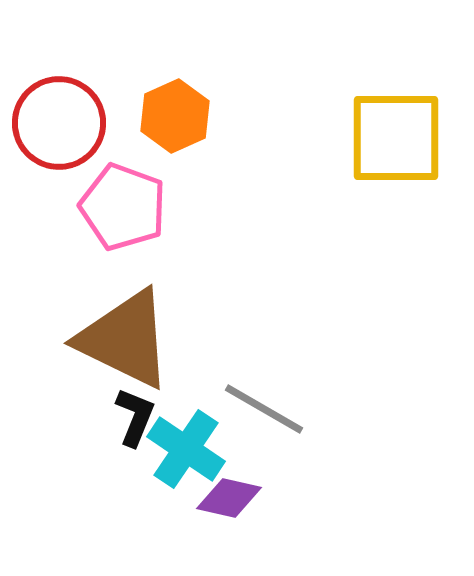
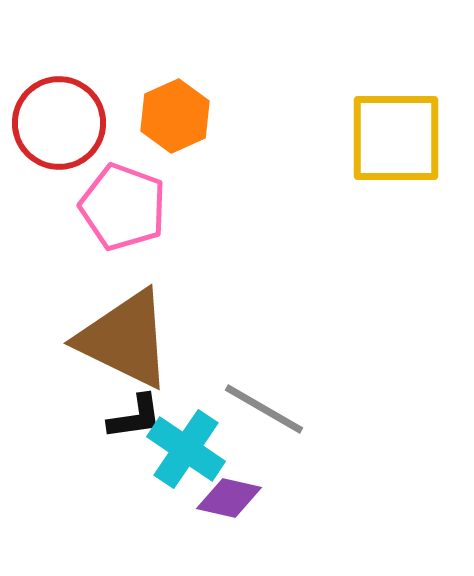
black L-shape: rotated 60 degrees clockwise
